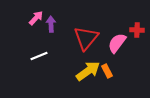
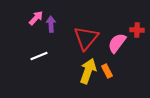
yellow arrow: rotated 35 degrees counterclockwise
